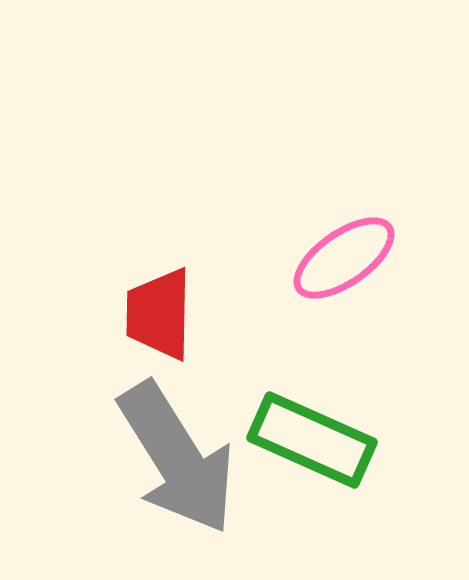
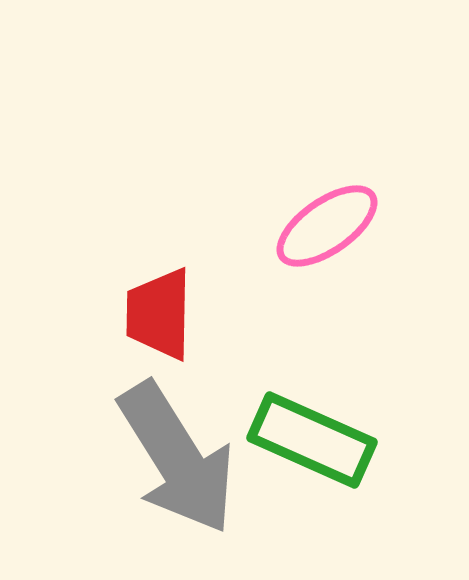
pink ellipse: moved 17 px left, 32 px up
